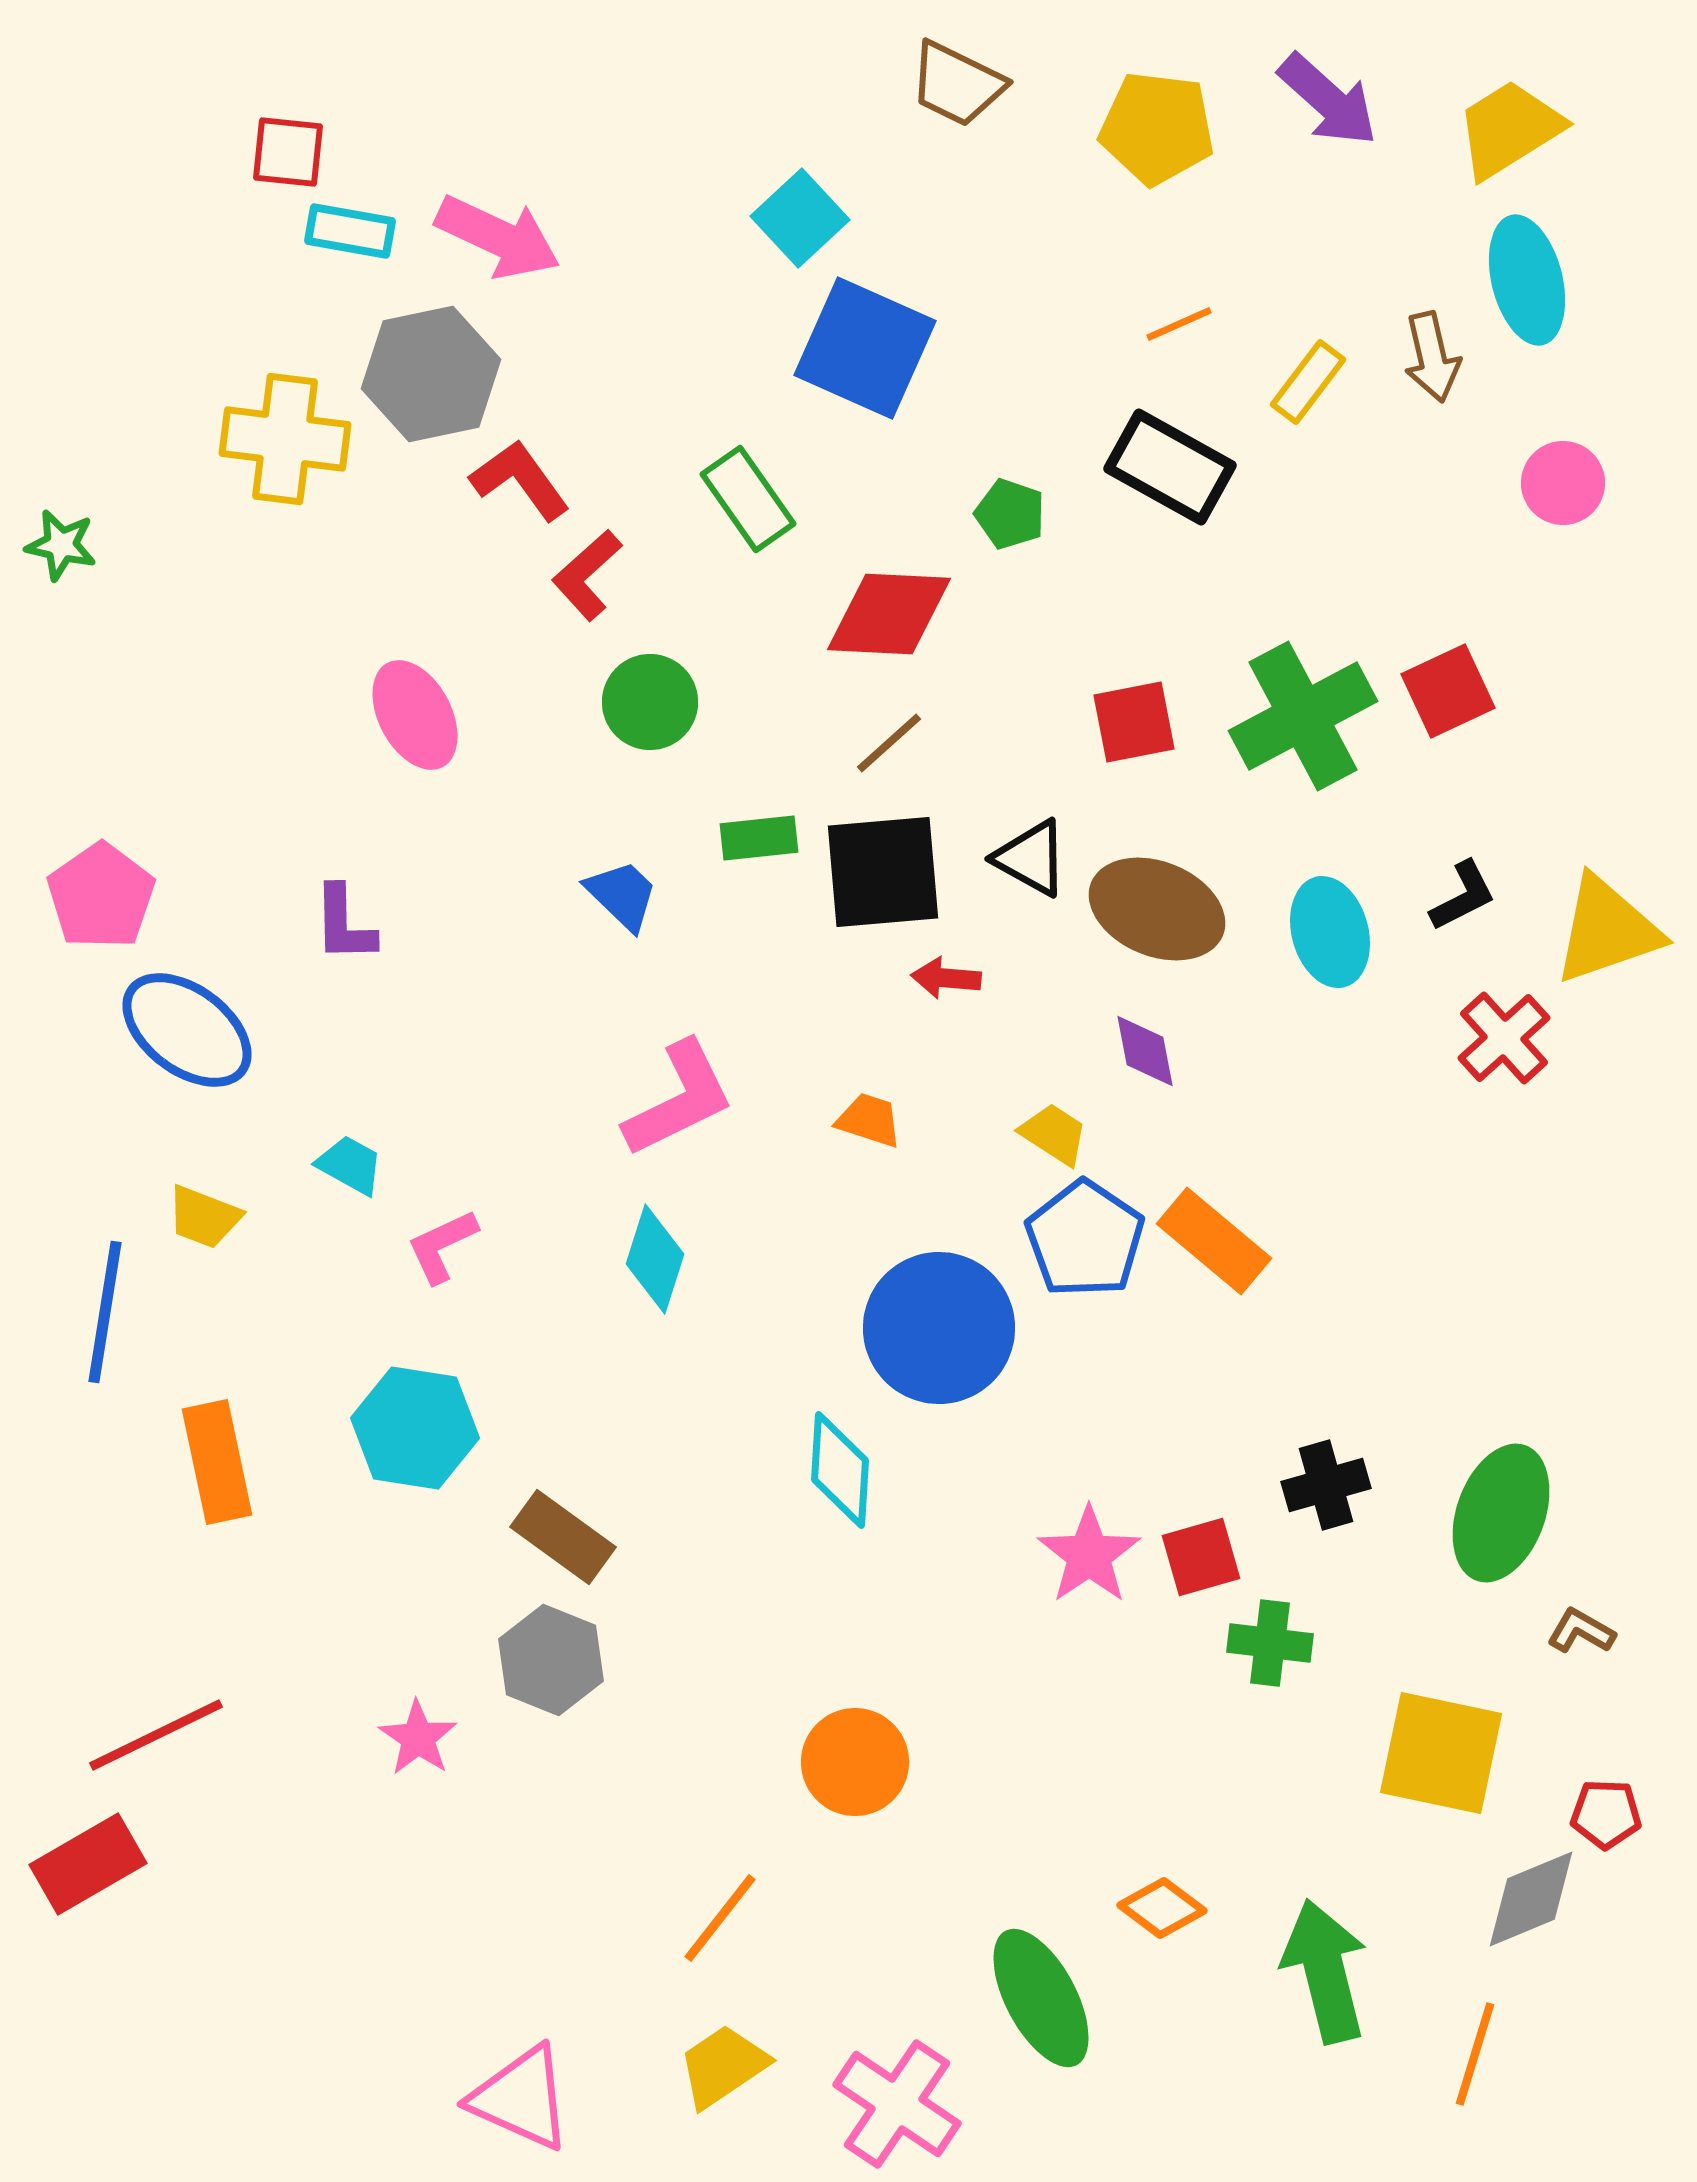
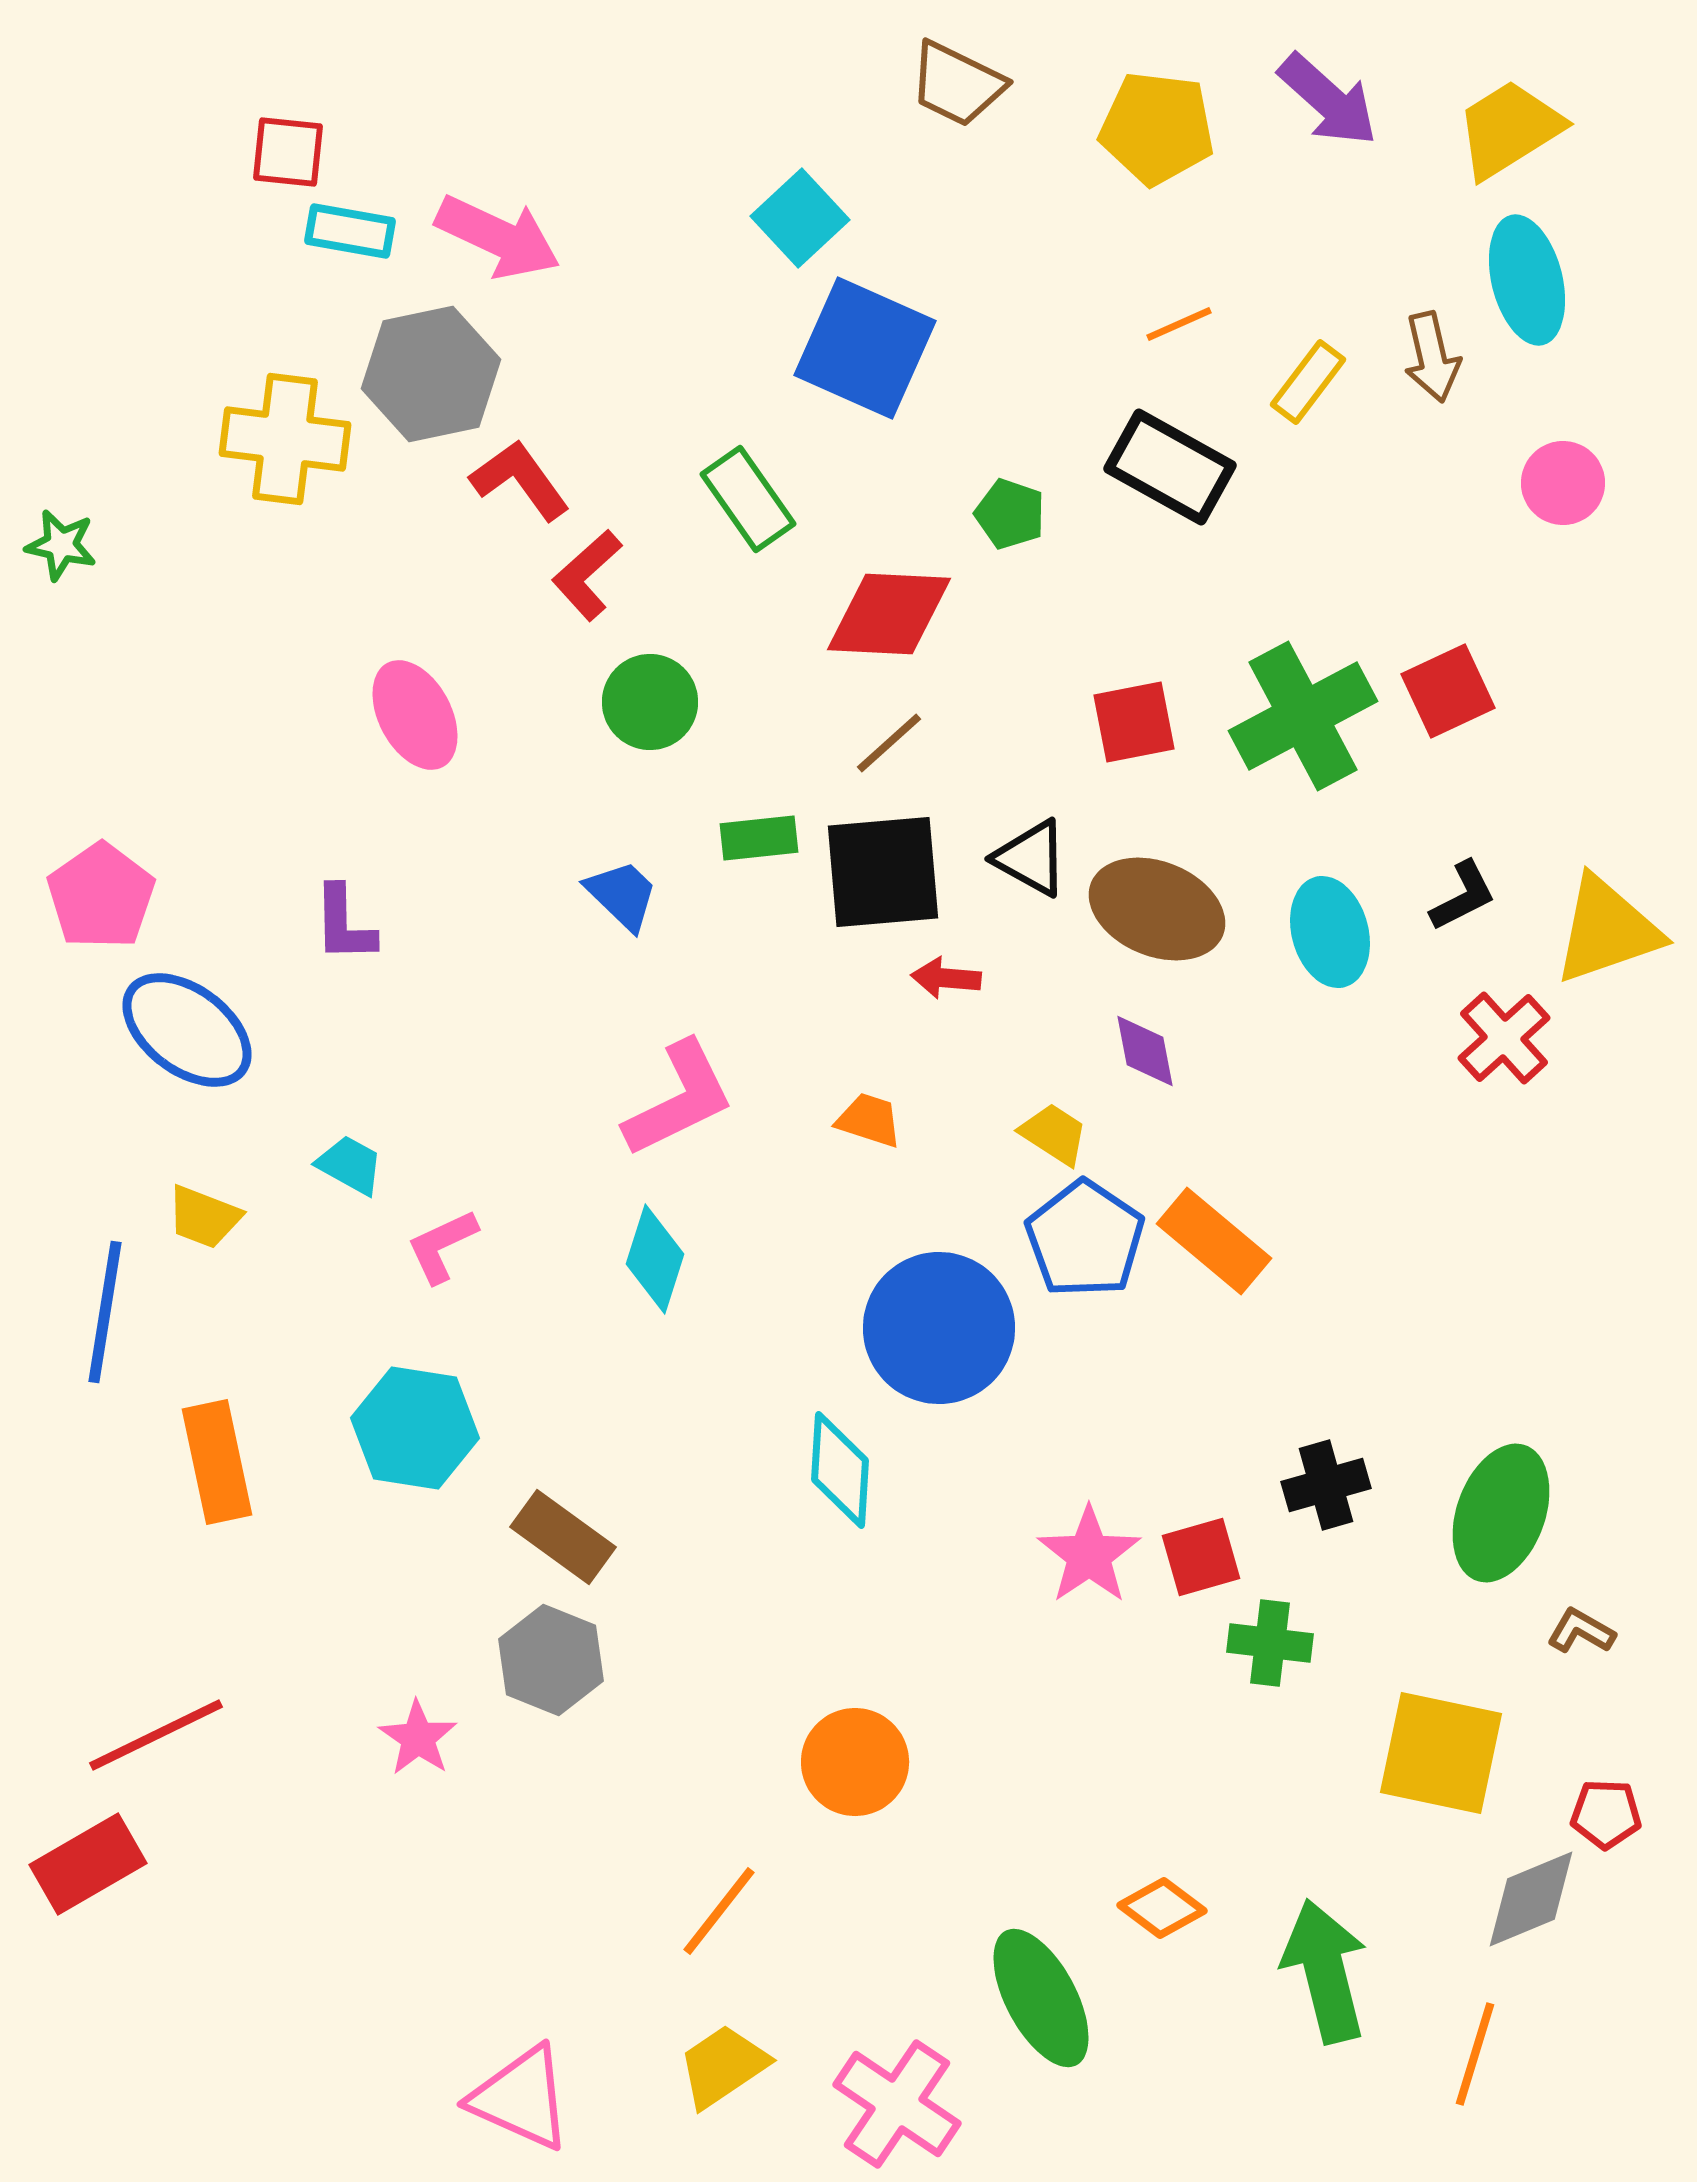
orange line at (720, 1918): moved 1 px left, 7 px up
